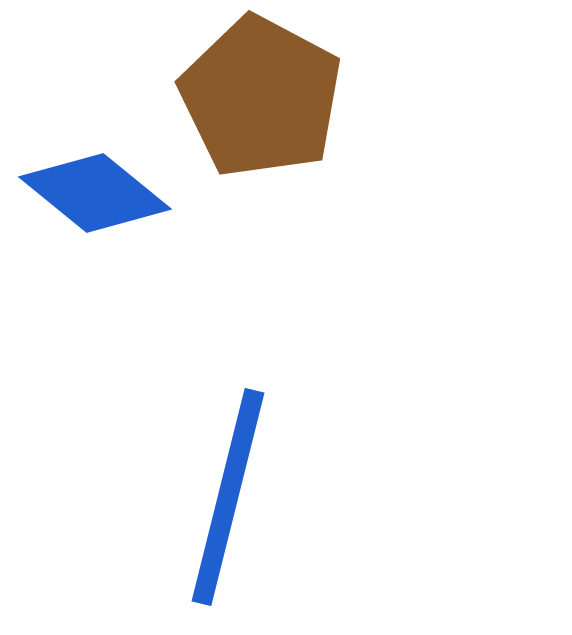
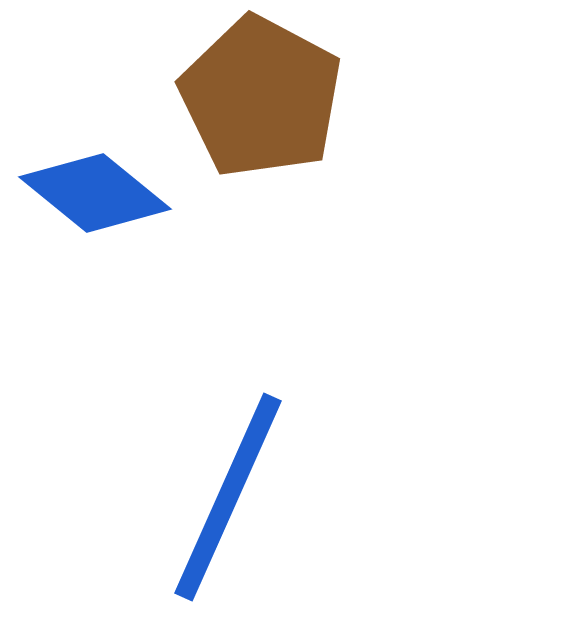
blue line: rotated 10 degrees clockwise
